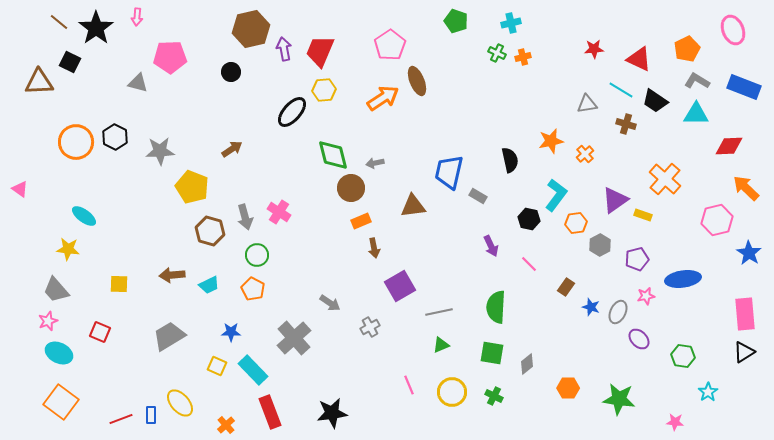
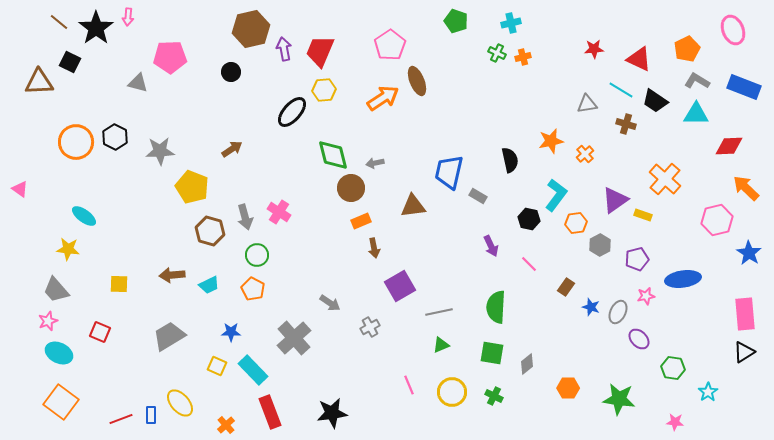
pink arrow at (137, 17): moved 9 px left
green hexagon at (683, 356): moved 10 px left, 12 px down
